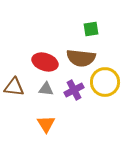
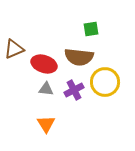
brown semicircle: moved 2 px left, 1 px up
red ellipse: moved 1 px left, 2 px down
brown triangle: moved 38 px up; rotated 30 degrees counterclockwise
